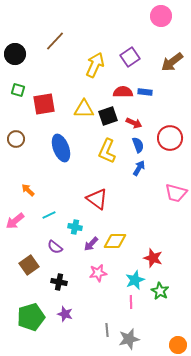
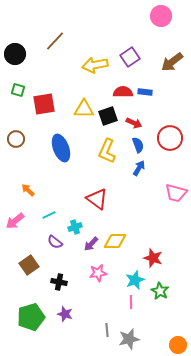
yellow arrow: rotated 125 degrees counterclockwise
cyan cross: rotated 32 degrees counterclockwise
purple semicircle: moved 5 px up
